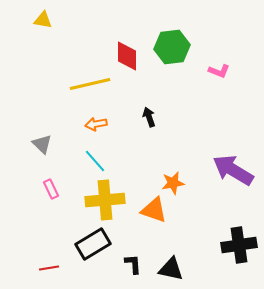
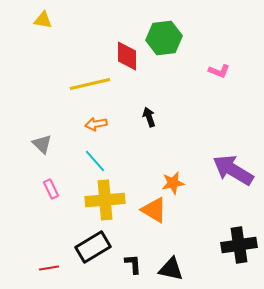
green hexagon: moved 8 px left, 9 px up
orange triangle: rotated 12 degrees clockwise
black rectangle: moved 3 px down
